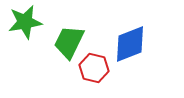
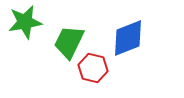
blue diamond: moved 2 px left, 6 px up
red hexagon: moved 1 px left
